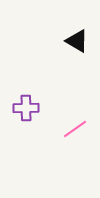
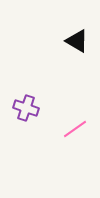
purple cross: rotated 20 degrees clockwise
